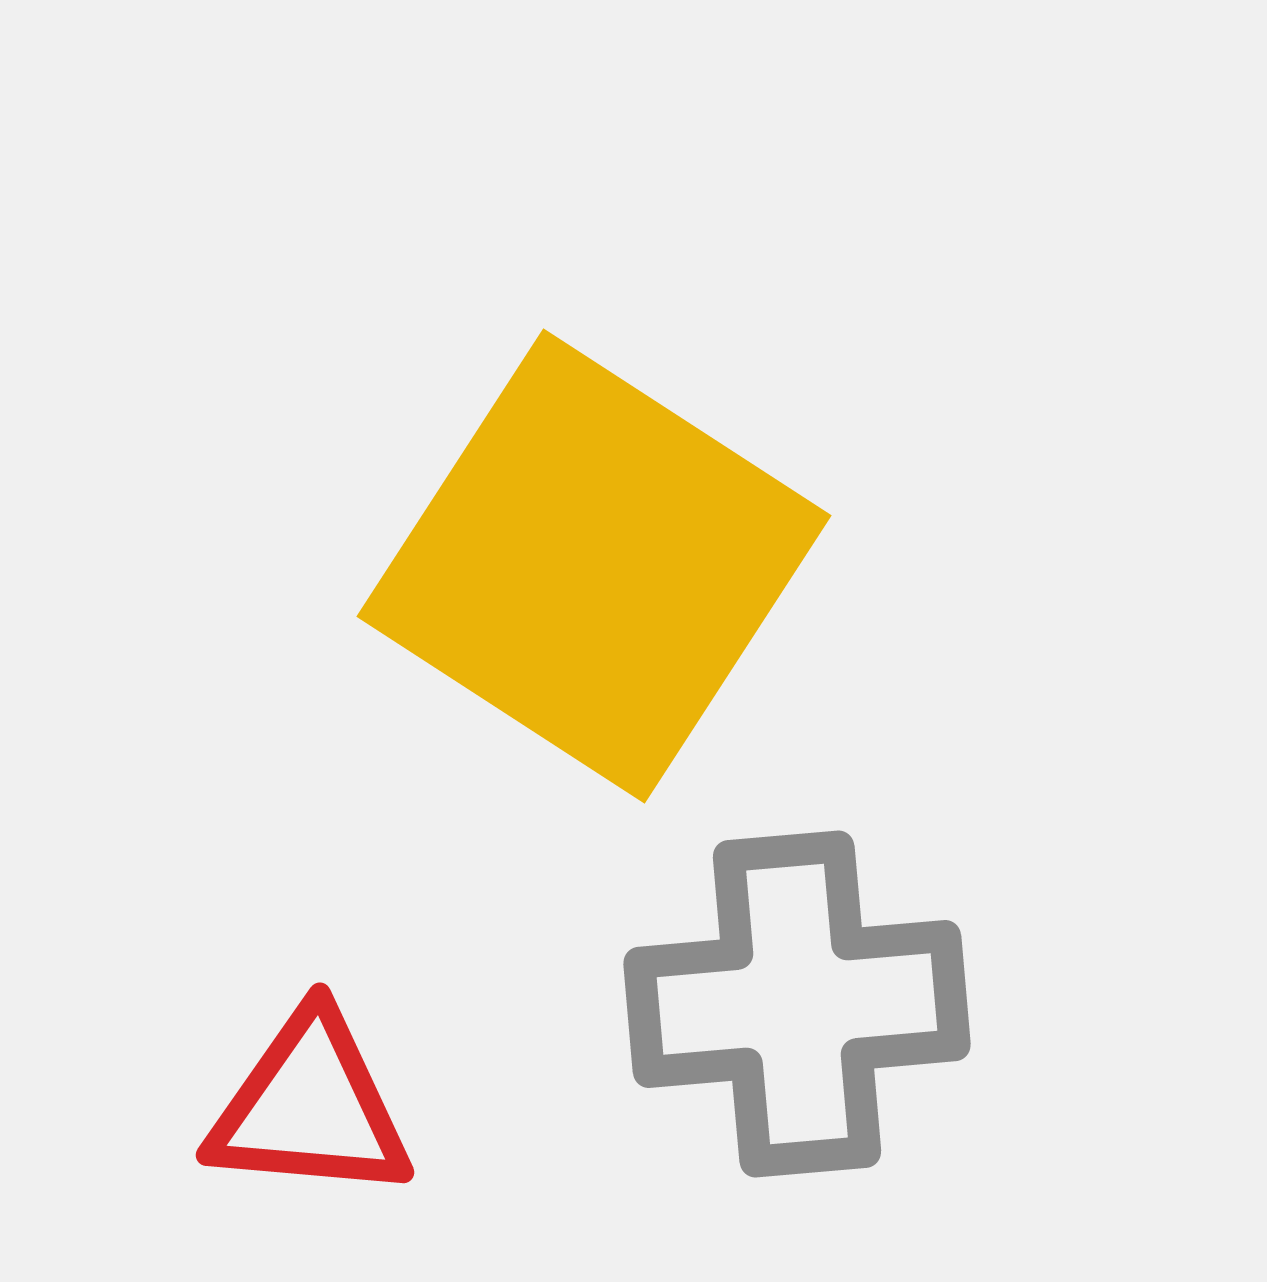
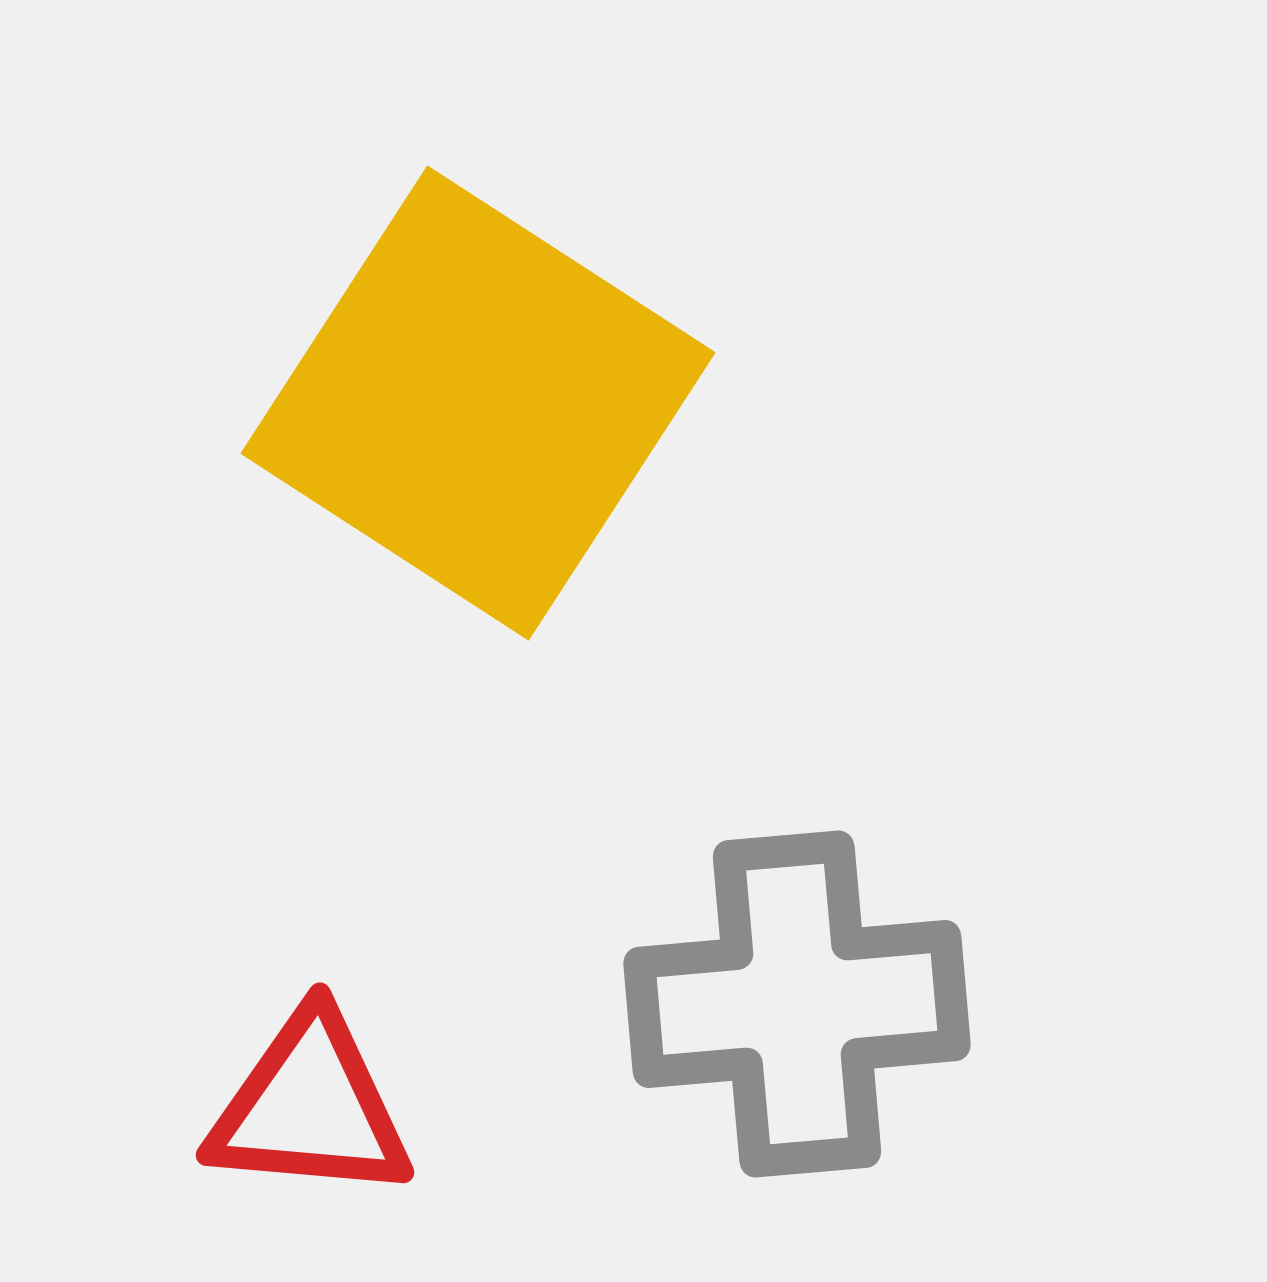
yellow square: moved 116 px left, 163 px up
